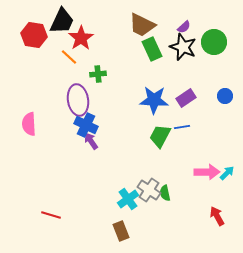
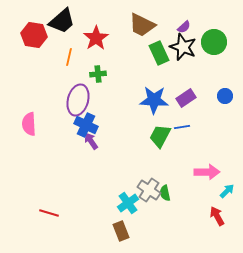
black trapezoid: rotated 24 degrees clockwise
red star: moved 15 px right
green rectangle: moved 7 px right, 4 px down
orange line: rotated 60 degrees clockwise
purple ellipse: rotated 24 degrees clockwise
cyan arrow: moved 18 px down
cyan cross: moved 4 px down
red line: moved 2 px left, 2 px up
